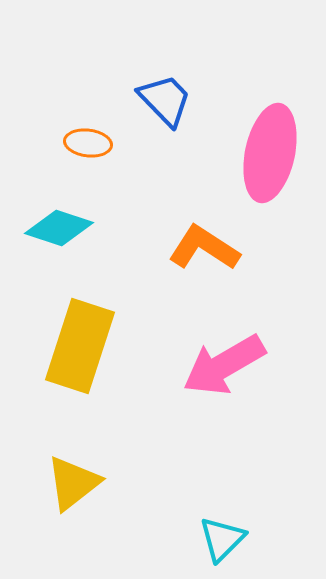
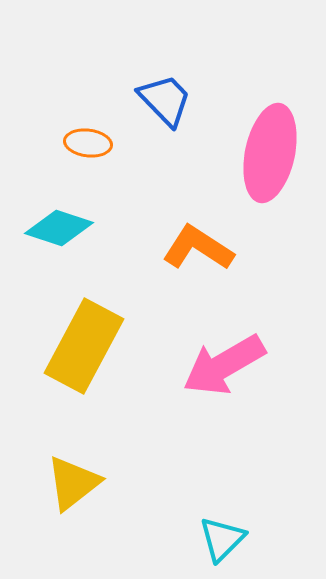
orange L-shape: moved 6 px left
yellow rectangle: moved 4 px right; rotated 10 degrees clockwise
